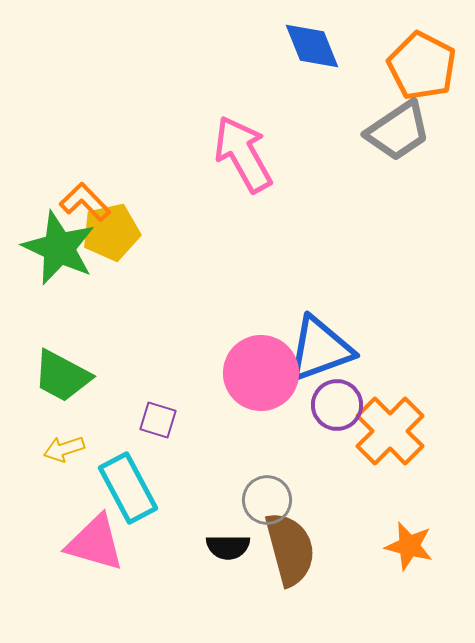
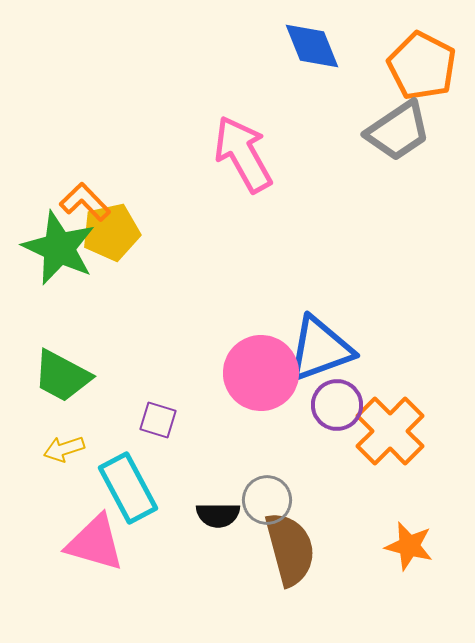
black semicircle: moved 10 px left, 32 px up
